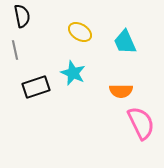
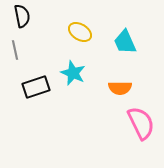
orange semicircle: moved 1 px left, 3 px up
